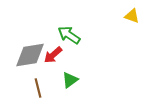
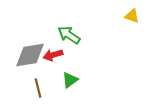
red arrow: rotated 24 degrees clockwise
